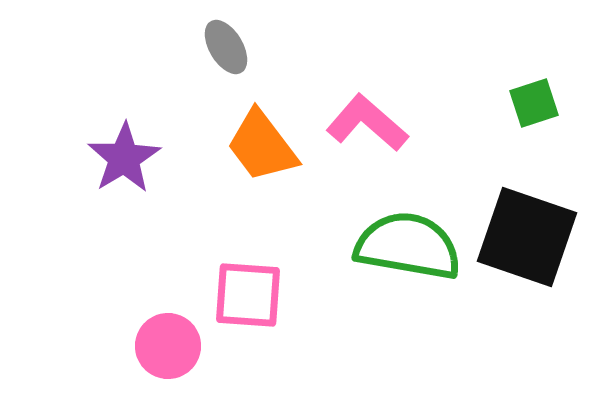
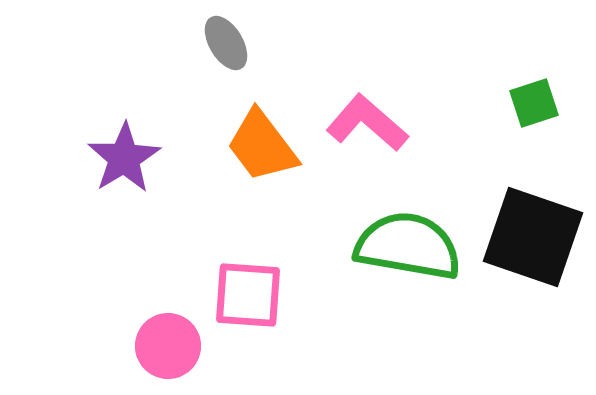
gray ellipse: moved 4 px up
black square: moved 6 px right
